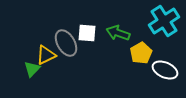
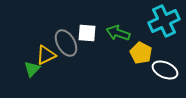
cyan cross: rotated 8 degrees clockwise
yellow pentagon: rotated 15 degrees counterclockwise
